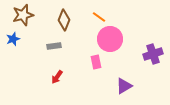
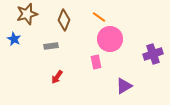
brown star: moved 4 px right, 1 px up
blue star: moved 1 px right; rotated 24 degrees counterclockwise
gray rectangle: moved 3 px left
